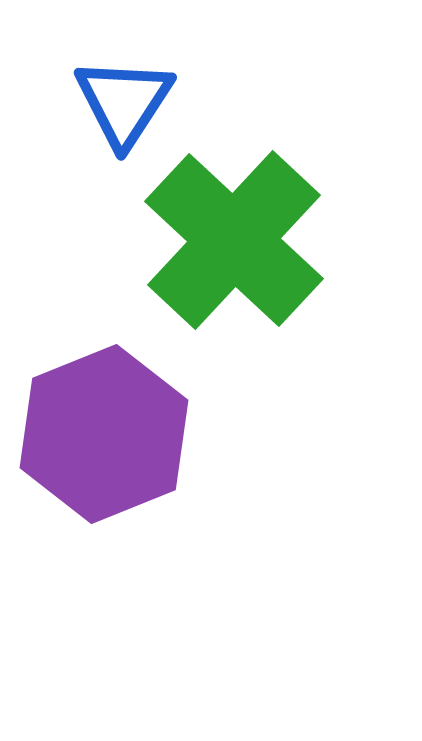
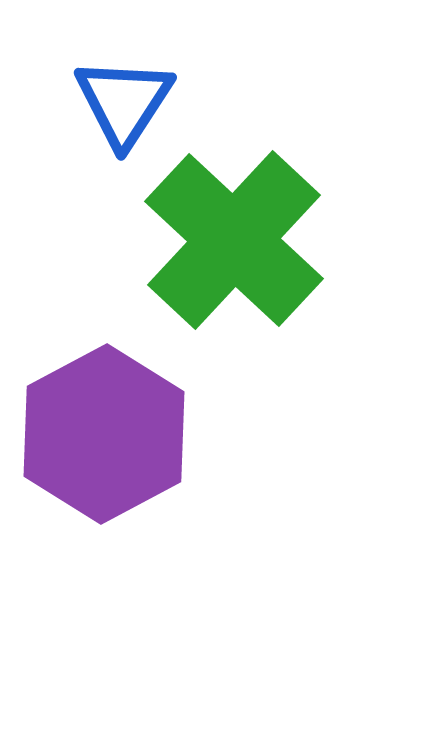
purple hexagon: rotated 6 degrees counterclockwise
